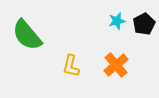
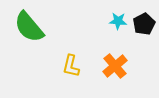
cyan star: moved 1 px right; rotated 18 degrees clockwise
green semicircle: moved 2 px right, 8 px up
orange cross: moved 1 px left, 1 px down
